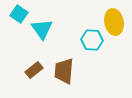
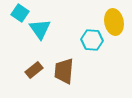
cyan square: moved 1 px right, 1 px up
cyan triangle: moved 2 px left
